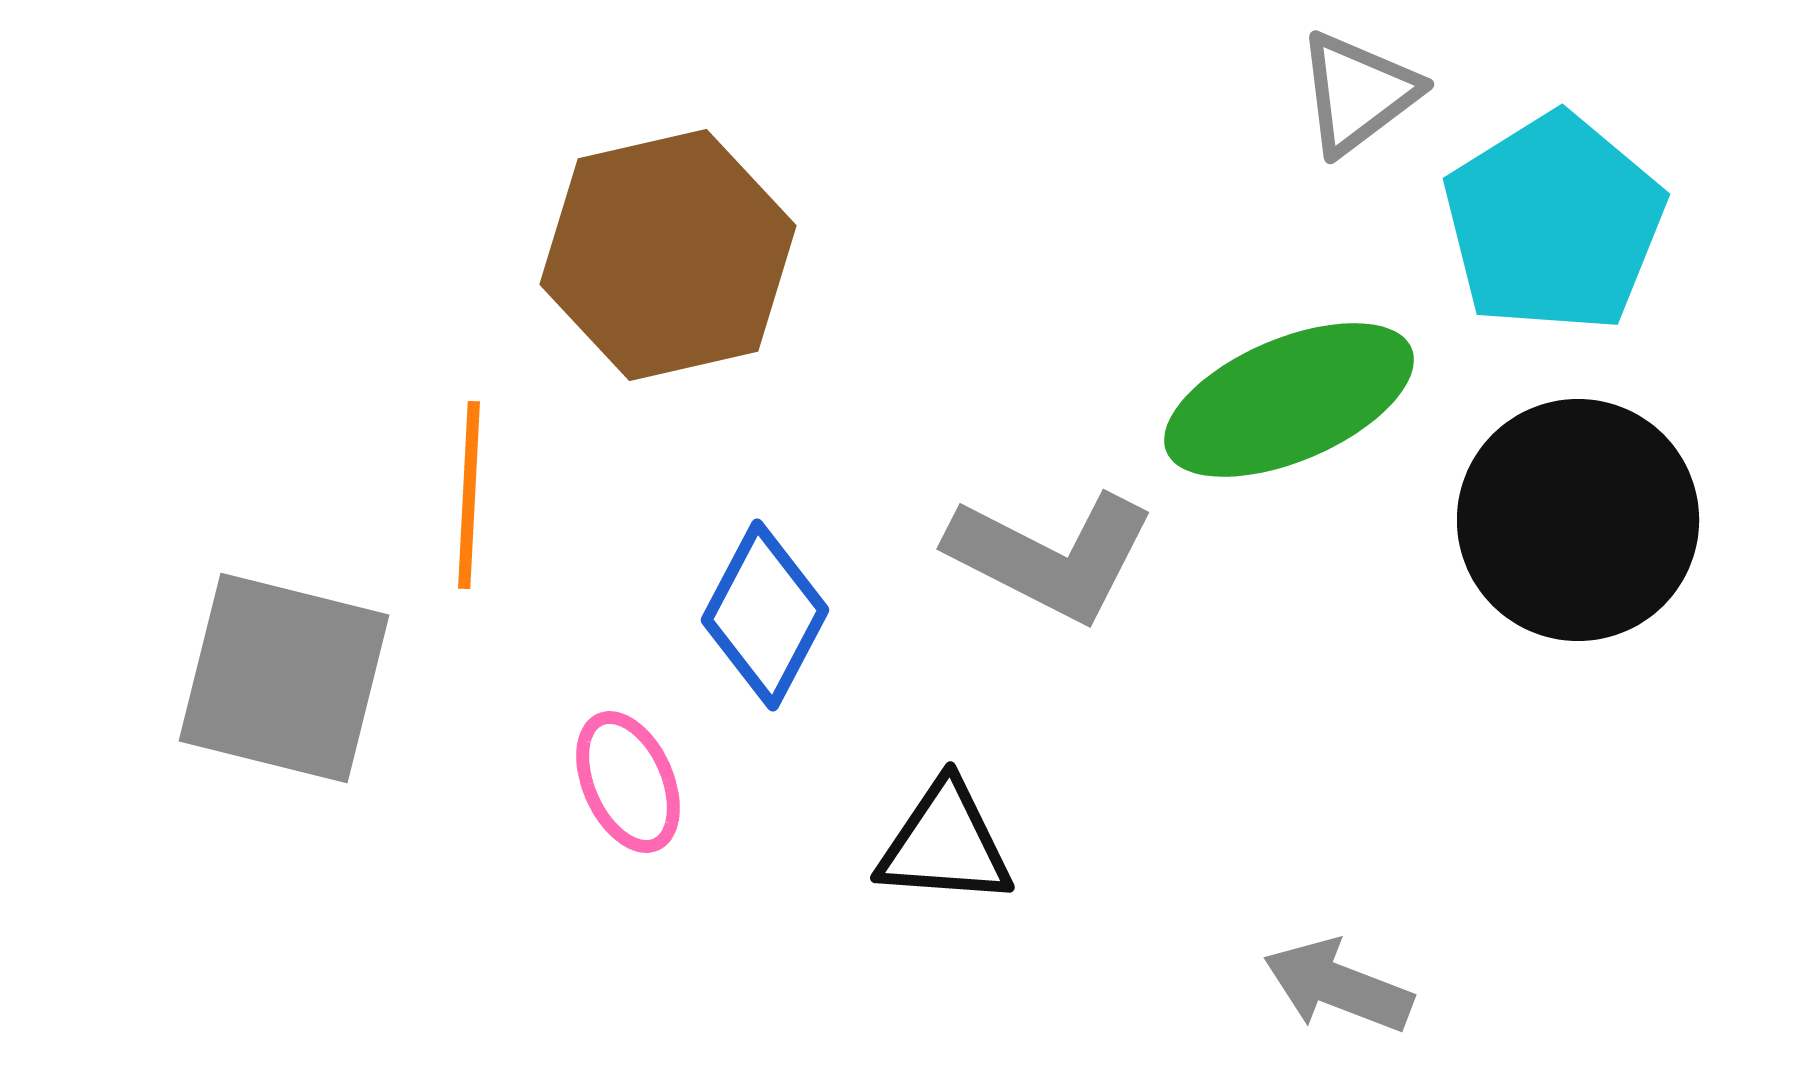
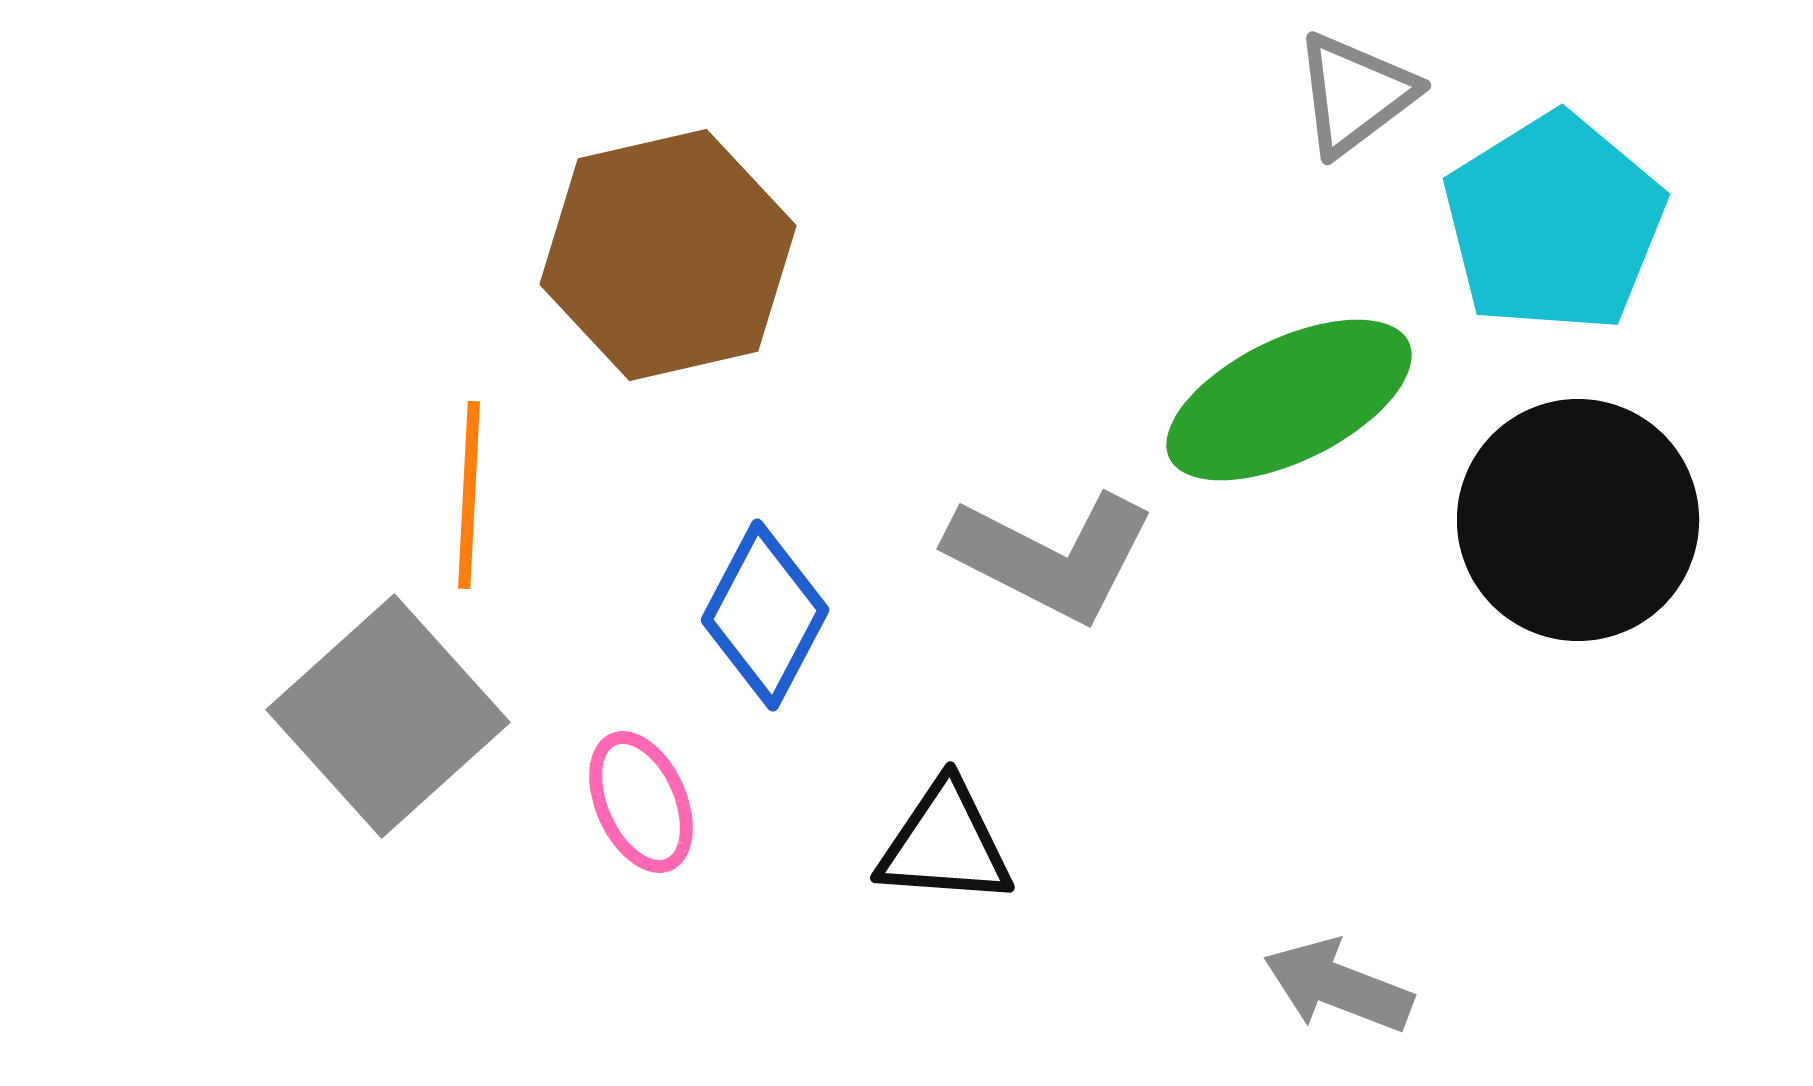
gray triangle: moved 3 px left, 1 px down
green ellipse: rotated 3 degrees counterclockwise
gray square: moved 104 px right, 38 px down; rotated 34 degrees clockwise
pink ellipse: moved 13 px right, 20 px down
